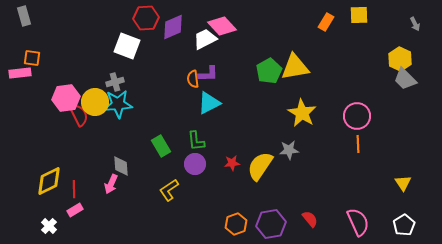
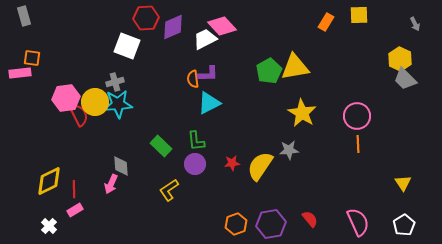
green rectangle at (161, 146): rotated 15 degrees counterclockwise
